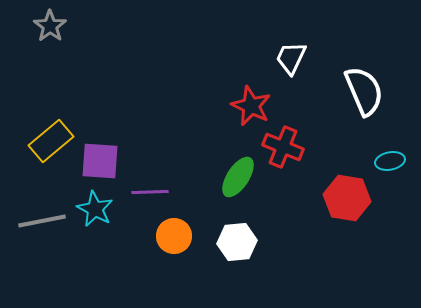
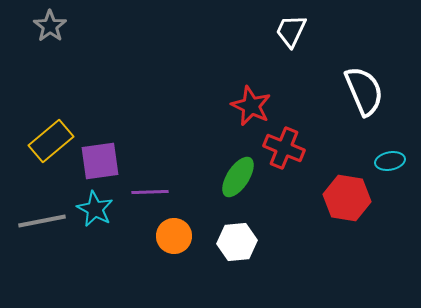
white trapezoid: moved 27 px up
red cross: moved 1 px right, 1 px down
purple square: rotated 12 degrees counterclockwise
